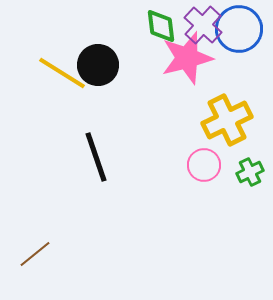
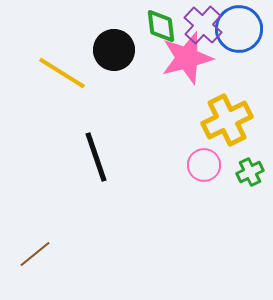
black circle: moved 16 px right, 15 px up
